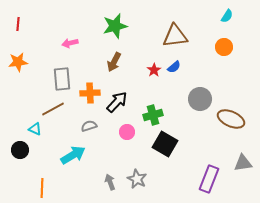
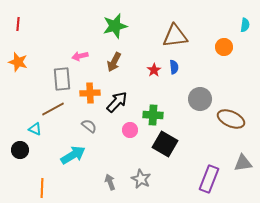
cyan semicircle: moved 18 px right, 9 px down; rotated 24 degrees counterclockwise
pink arrow: moved 10 px right, 13 px down
orange star: rotated 24 degrees clockwise
blue semicircle: rotated 56 degrees counterclockwise
green cross: rotated 18 degrees clockwise
gray semicircle: rotated 56 degrees clockwise
pink circle: moved 3 px right, 2 px up
gray star: moved 4 px right
